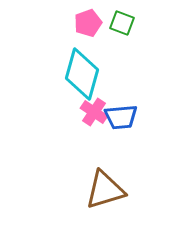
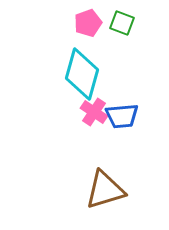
blue trapezoid: moved 1 px right, 1 px up
